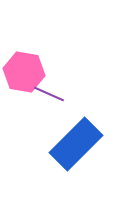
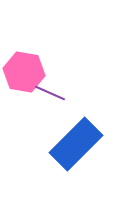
purple line: moved 1 px right, 1 px up
